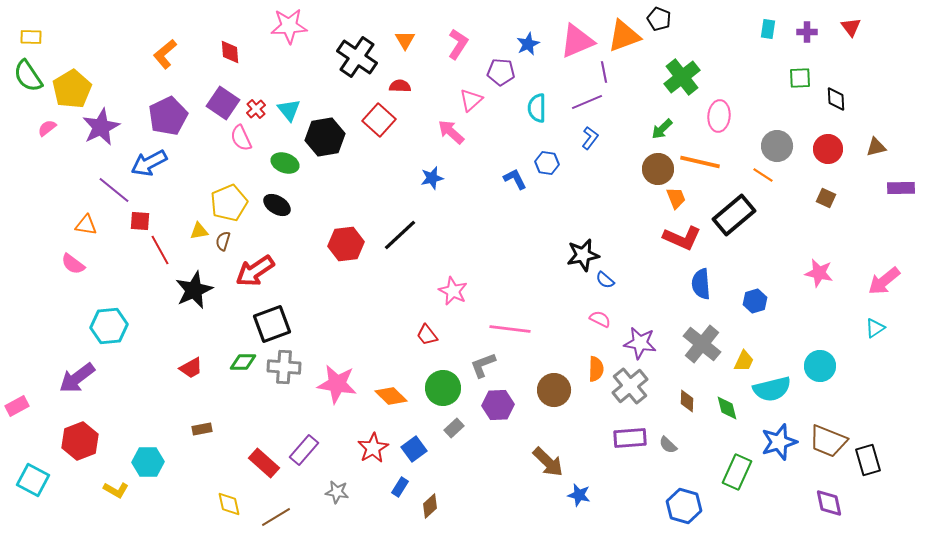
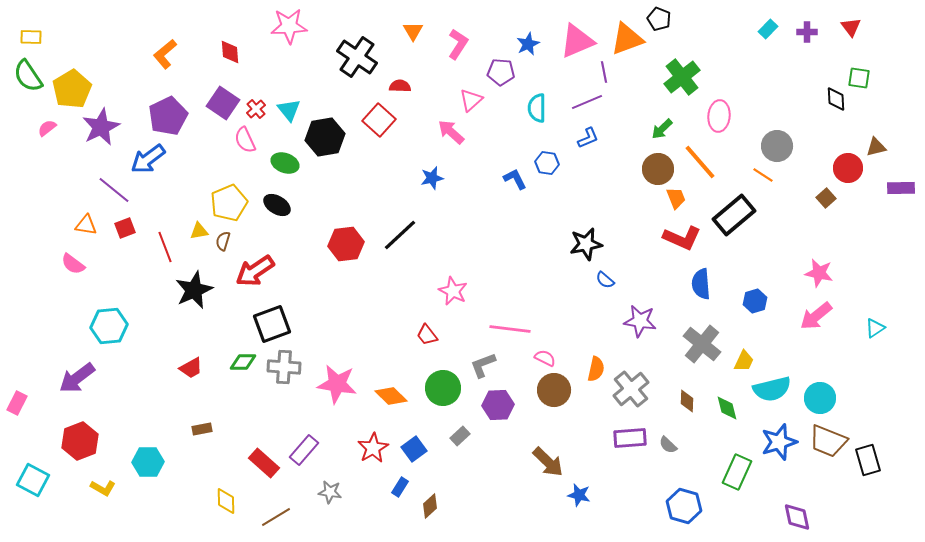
cyan rectangle at (768, 29): rotated 36 degrees clockwise
orange triangle at (624, 36): moved 3 px right, 3 px down
orange triangle at (405, 40): moved 8 px right, 9 px up
green square at (800, 78): moved 59 px right; rotated 10 degrees clockwise
pink semicircle at (241, 138): moved 4 px right, 2 px down
blue L-shape at (590, 138): moved 2 px left; rotated 30 degrees clockwise
red circle at (828, 149): moved 20 px right, 19 px down
orange line at (700, 162): rotated 36 degrees clockwise
blue arrow at (149, 163): moved 1 px left, 4 px up; rotated 9 degrees counterclockwise
brown square at (826, 198): rotated 24 degrees clockwise
red square at (140, 221): moved 15 px left, 7 px down; rotated 25 degrees counterclockwise
red line at (160, 250): moved 5 px right, 3 px up; rotated 8 degrees clockwise
black star at (583, 255): moved 3 px right, 11 px up
pink arrow at (884, 281): moved 68 px left, 35 px down
pink semicircle at (600, 319): moved 55 px left, 39 px down
purple star at (640, 343): moved 22 px up
cyan circle at (820, 366): moved 32 px down
orange semicircle at (596, 369): rotated 10 degrees clockwise
gray cross at (630, 386): moved 1 px right, 3 px down
pink rectangle at (17, 406): moved 3 px up; rotated 35 degrees counterclockwise
gray rectangle at (454, 428): moved 6 px right, 8 px down
yellow L-shape at (116, 490): moved 13 px left, 2 px up
gray star at (337, 492): moved 7 px left
purple diamond at (829, 503): moved 32 px left, 14 px down
yellow diamond at (229, 504): moved 3 px left, 3 px up; rotated 12 degrees clockwise
